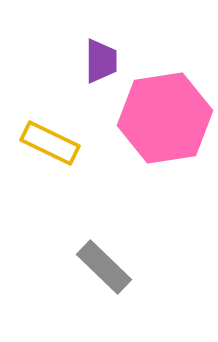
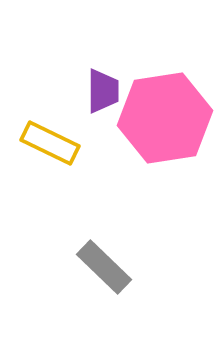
purple trapezoid: moved 2 px right, 30 px down
